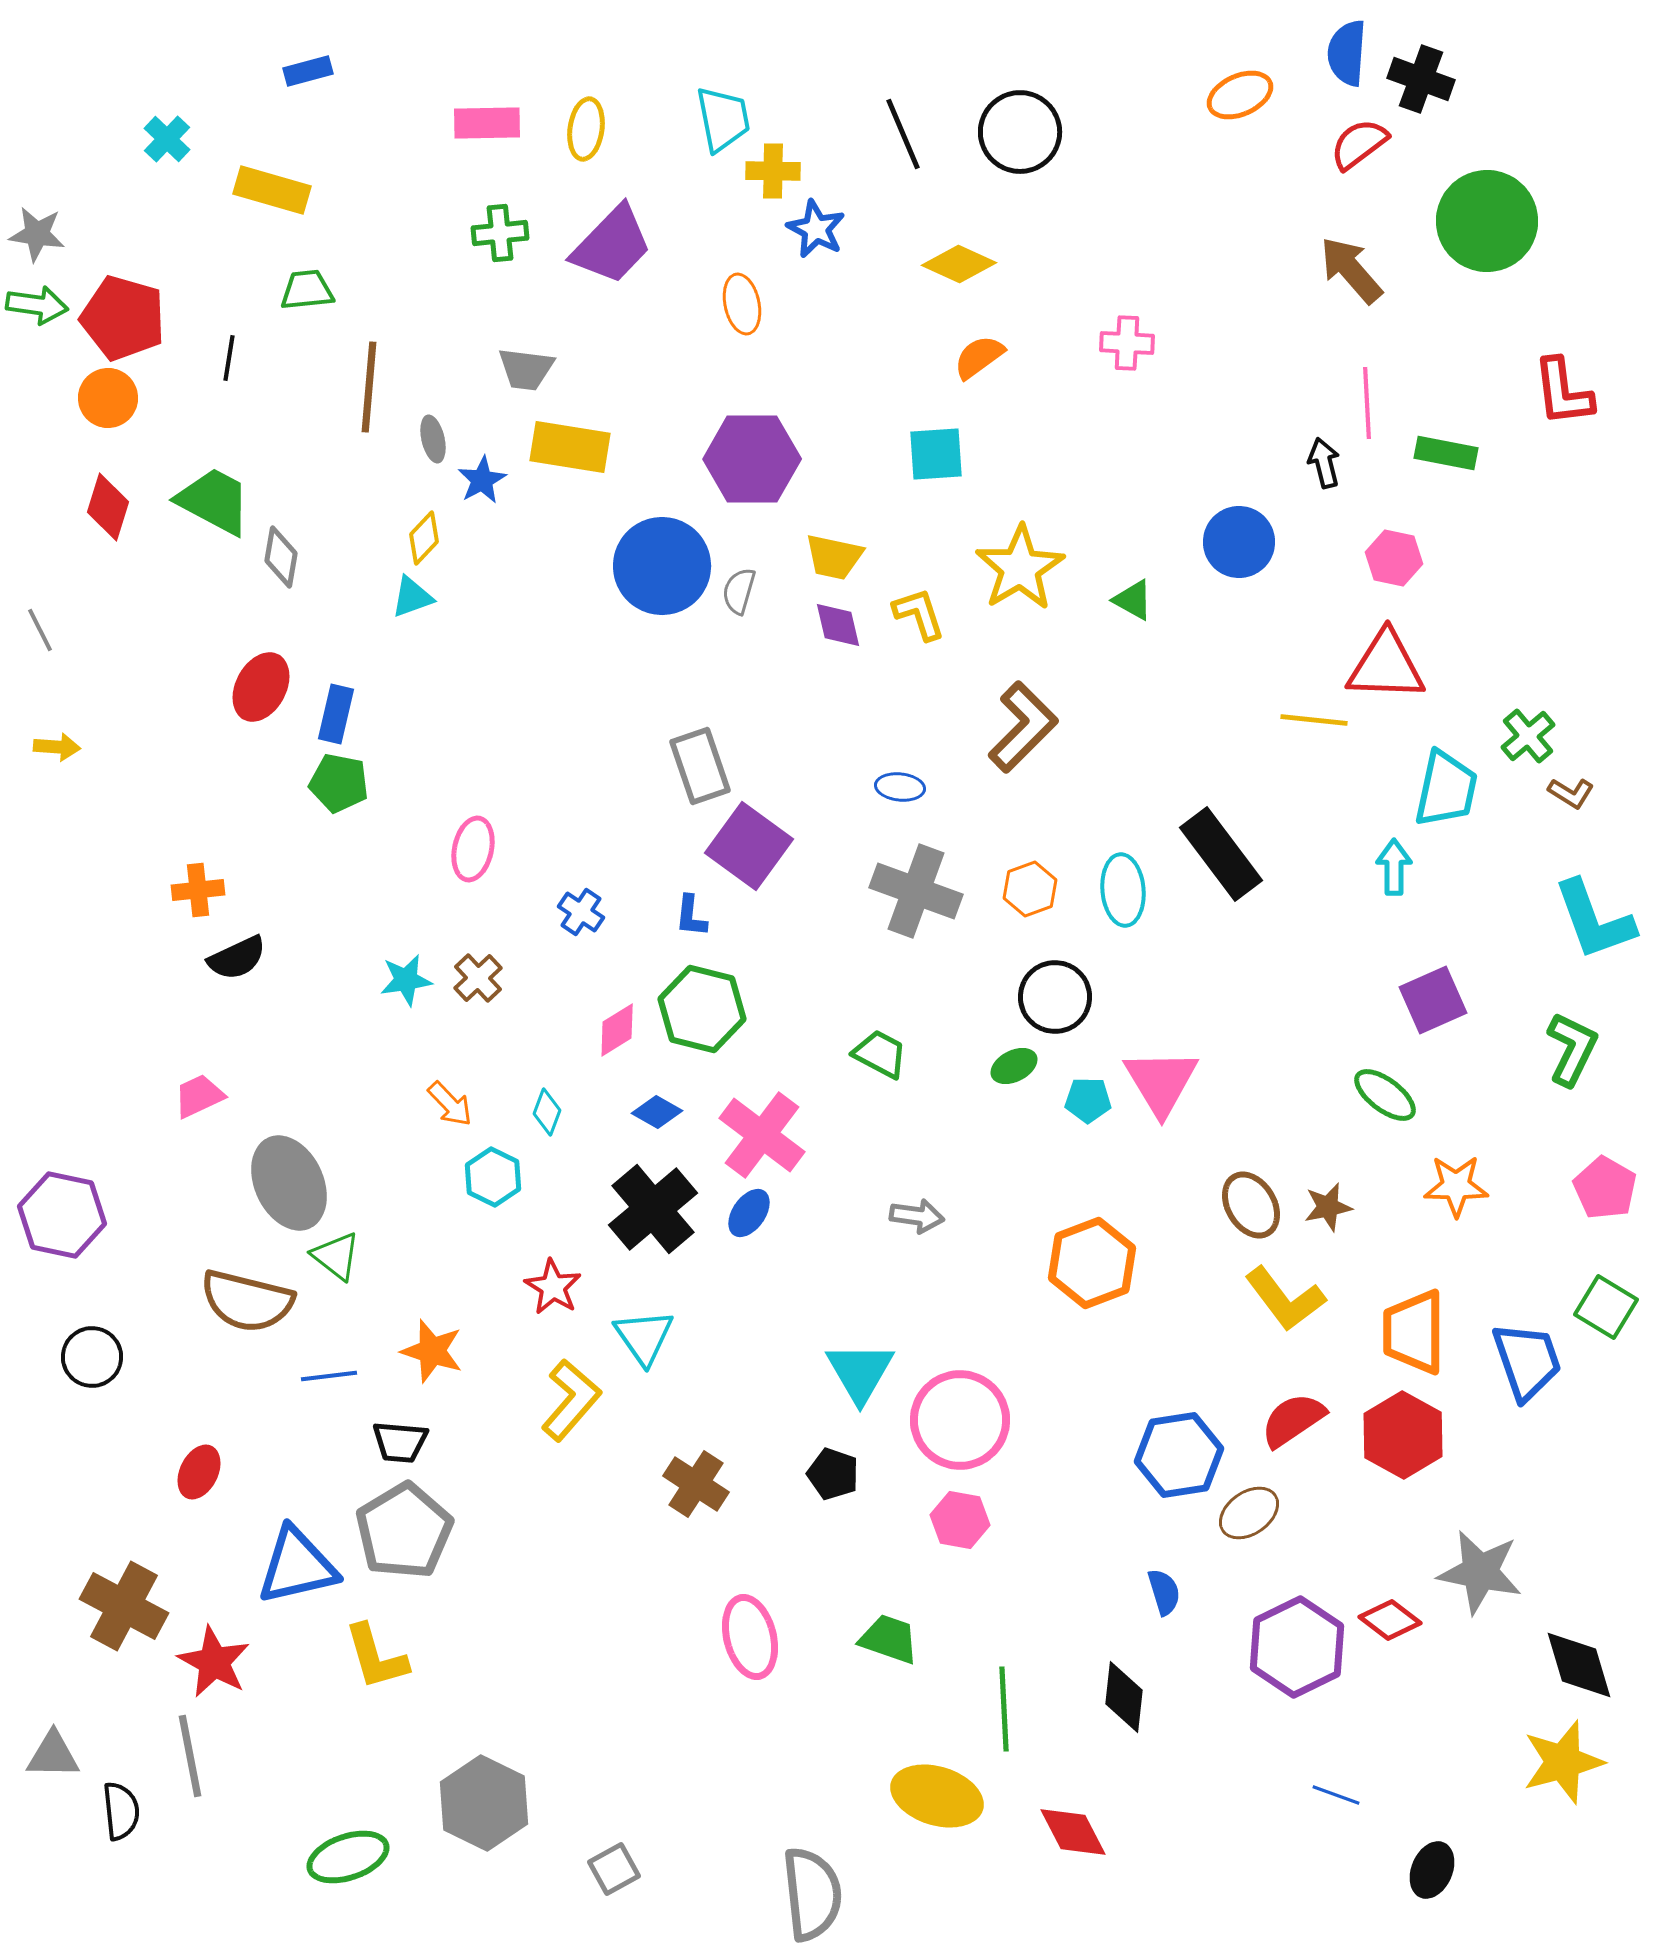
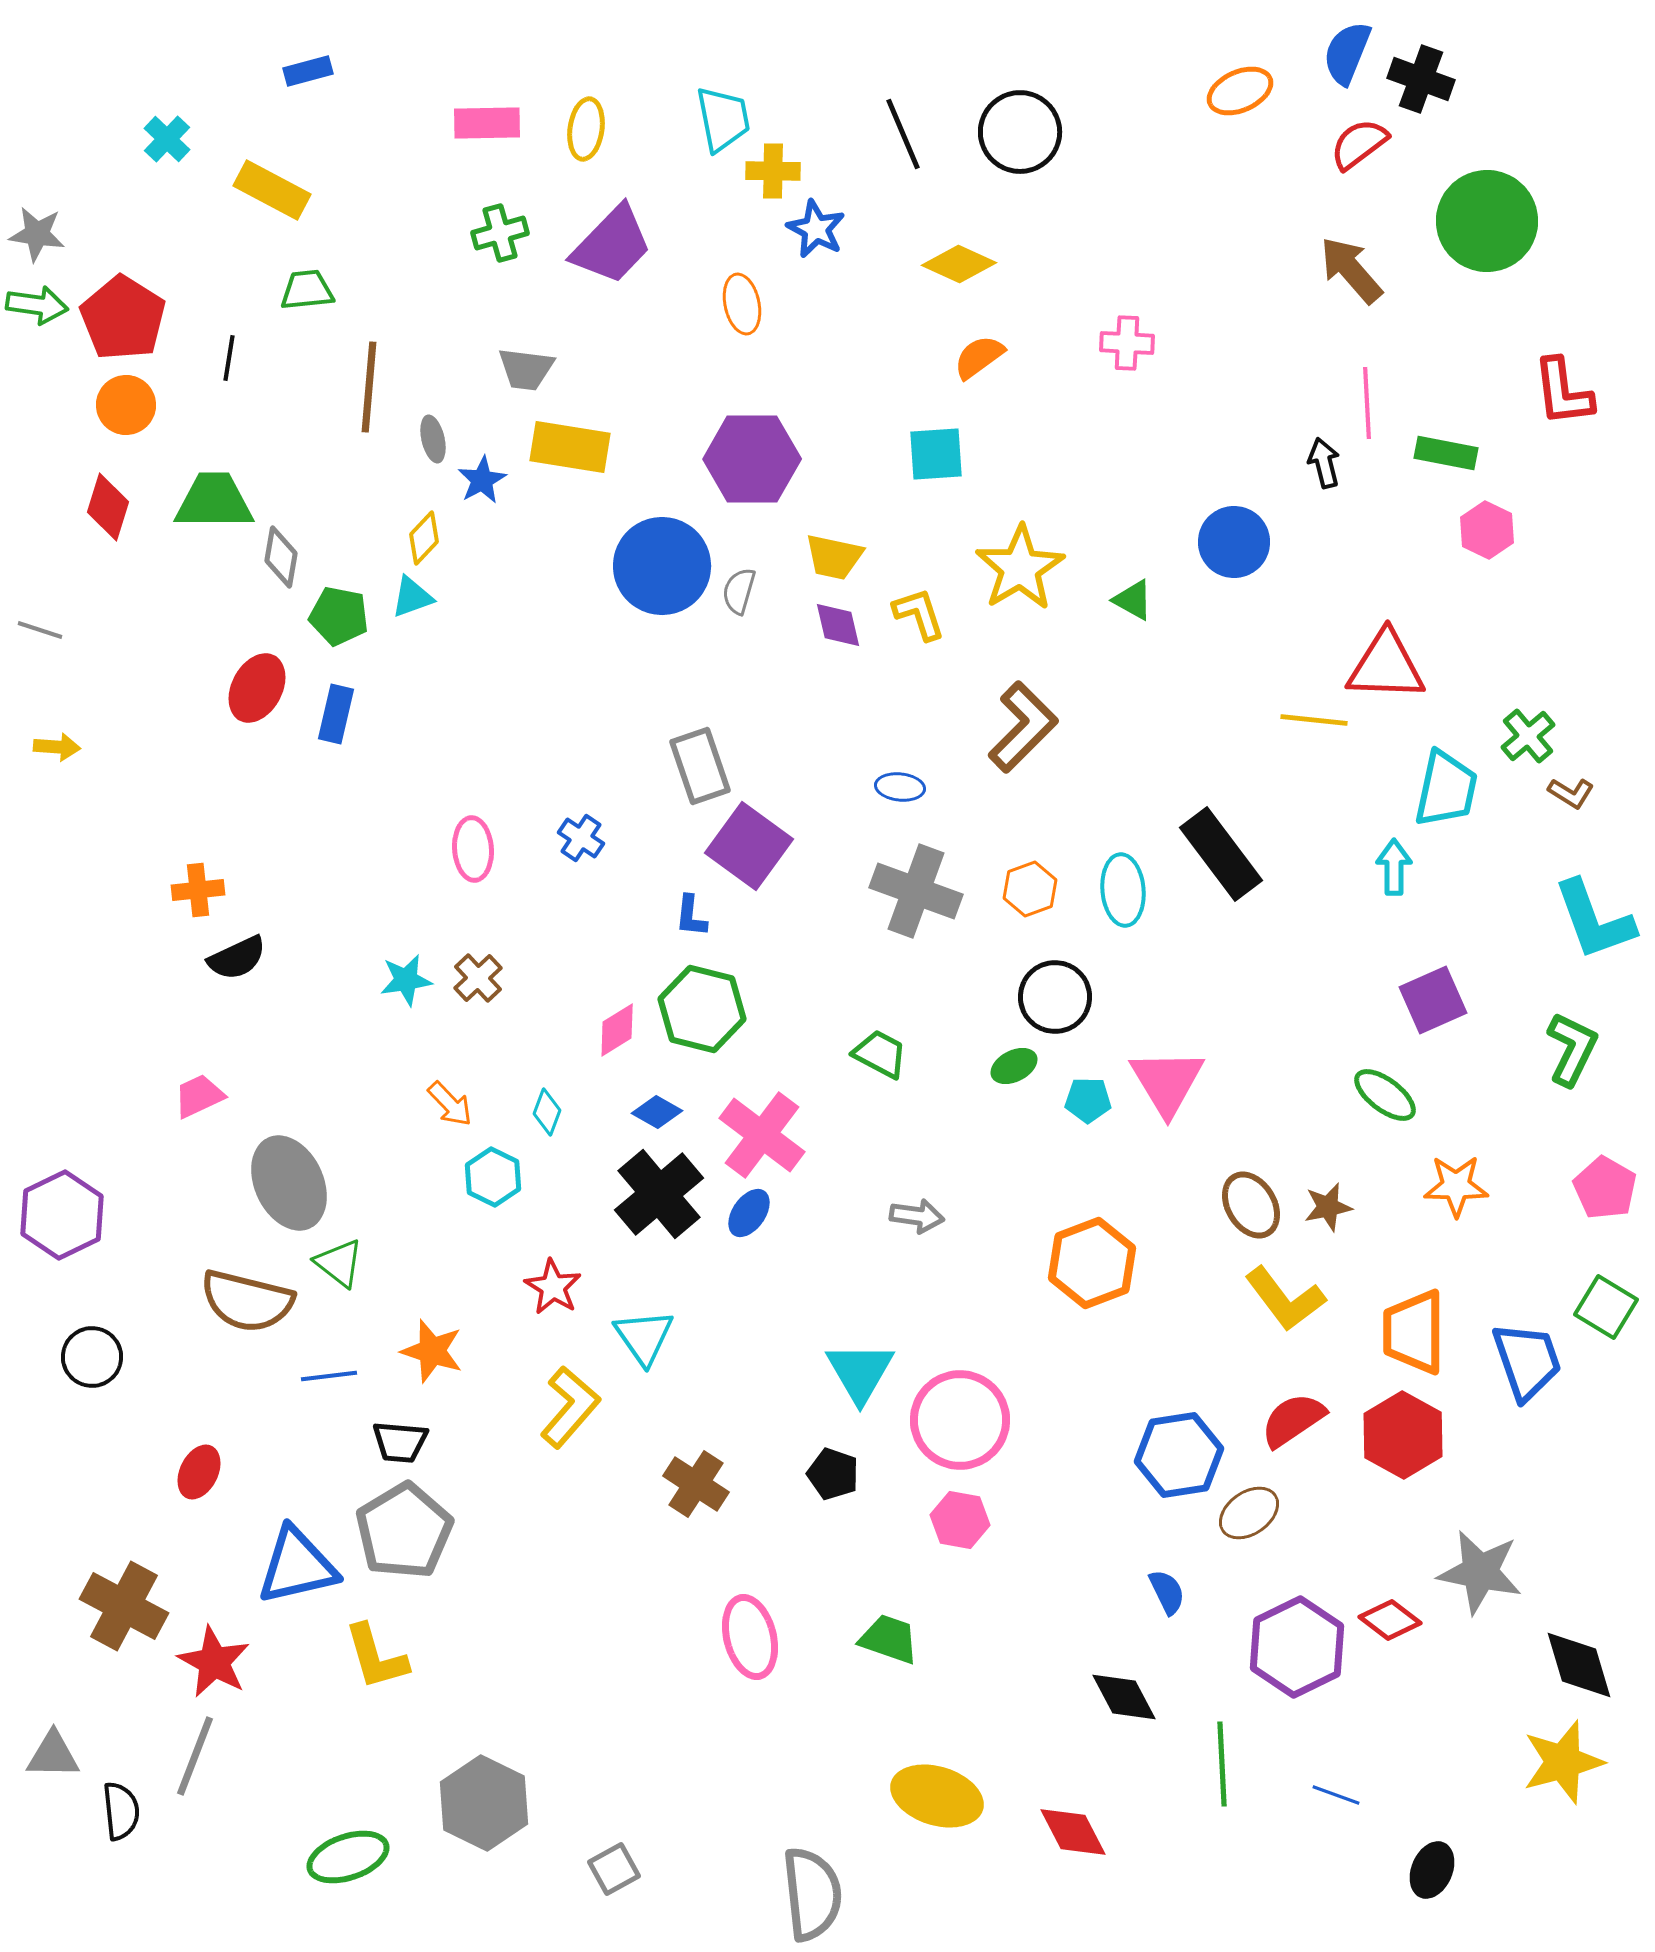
blue semicircle at (1347, 53): rotated 18 degrees clockwise
orange ellipse at (1240, 95): moved 4 px up
yellow rectangle at (272, 190): rotated 12 degrees clockwise
green cross at (500, 233): rotated 10 degrees counterclockwise
red pentagon at (123, 318): rotated 16 degrees clockwise
orange circle at (108, 398): moved 18 px right, 7 px down
green trapezoid at (214, 501): rotated 28 degrees counterclockwise
blue circle at (1239, 542): moved 5 px left
pink hexagon at (1394, 558): moved 93 px right, 28 px up; rotated 14 degrees clockwise
gray line at (40, 630): rotated 45 degrees counterclockwise
red ellipse at (261, 687): moved 4 px left, 1 px down
green pentagon at (339, 783): moved 167 px up
pink ellipse at (473, 849): rotated 16 degrees counterclockwise
blue cross at (581, 912): moved 74 px up
pink triangle at (1161, 1082): moved 6 px right
black cross at (653, 1209): moved 6 px right, 15 px up
purple hexagon at (62, 1215): rotated 22 degrees clockwise
green triangle at (336, 1256): moved 3 px right, 7 px down
yellow L-shape at (571, 1400): moved 1 px left, 7 px down
blue semicircle at (1164, 1592): moved 3 px right; rotated 9 degrees counterclockwise
black diamond at (1124, 1697): rotated 34 degrees counterclockwise
green line at (1004, 1709): moved 218 px right, 55 px down
gray line at (190, 1756): moved 5 px right; rotated 32 degrees clockwise
